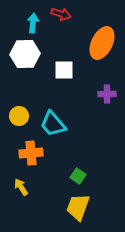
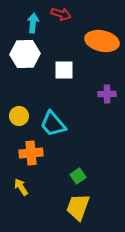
orange ellipse: moved 2 px up; rotated 76 degrees clockwise
green square: rotated 21 degrees clockwise
